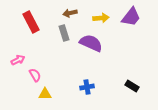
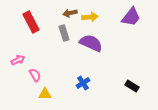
yellow arrow: moved 11 px left, 1 px up
blue cross: moved 4 px left, 4 px up; rotated 24 degrees counterclockwise
